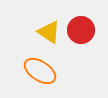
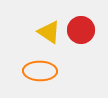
orange ellipse: rotated 32 degrees counterclockwise
